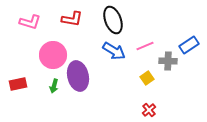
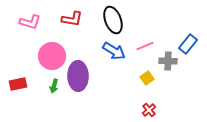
blue rectangle: moved 1 px left, 1 px up; rotated 18 degrees counterclockwise
pink circle: moved 1 px left, 1 px down
purple ellipse: rotated 12 degrees clockwise
